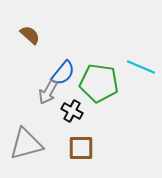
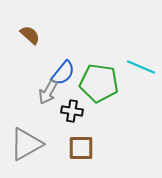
black cross: rotated 20 degrees counterclockwise
gray triangle: rotated 15 degrees counterclockwise
